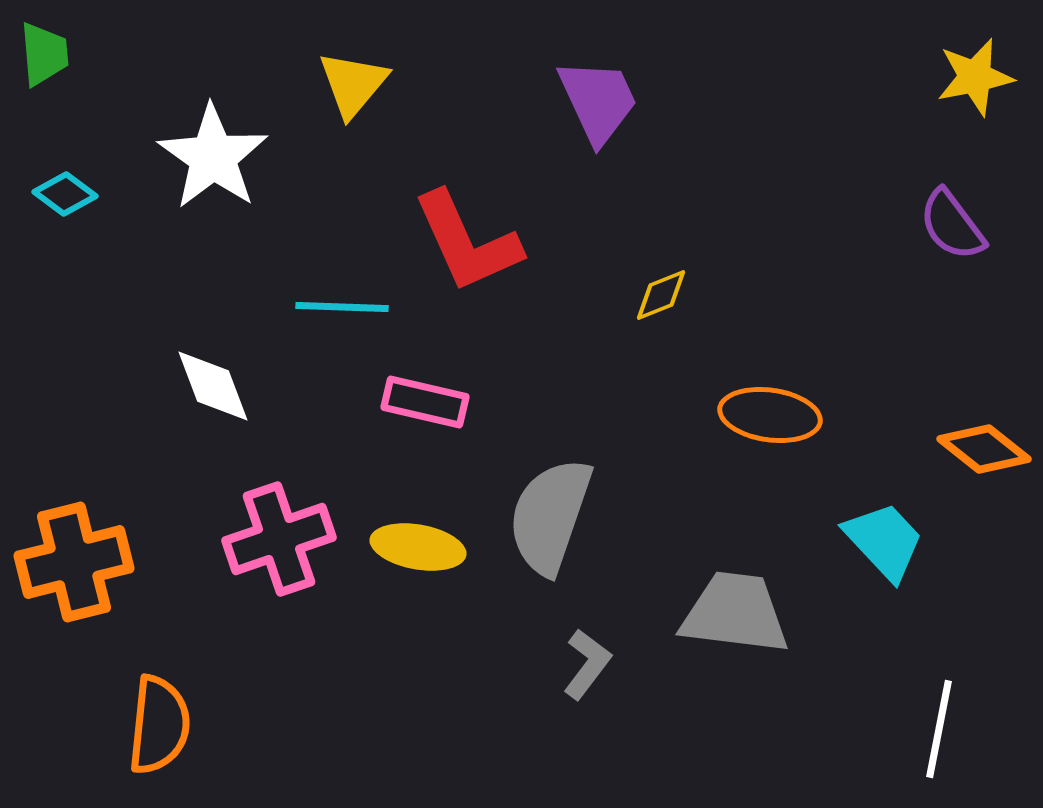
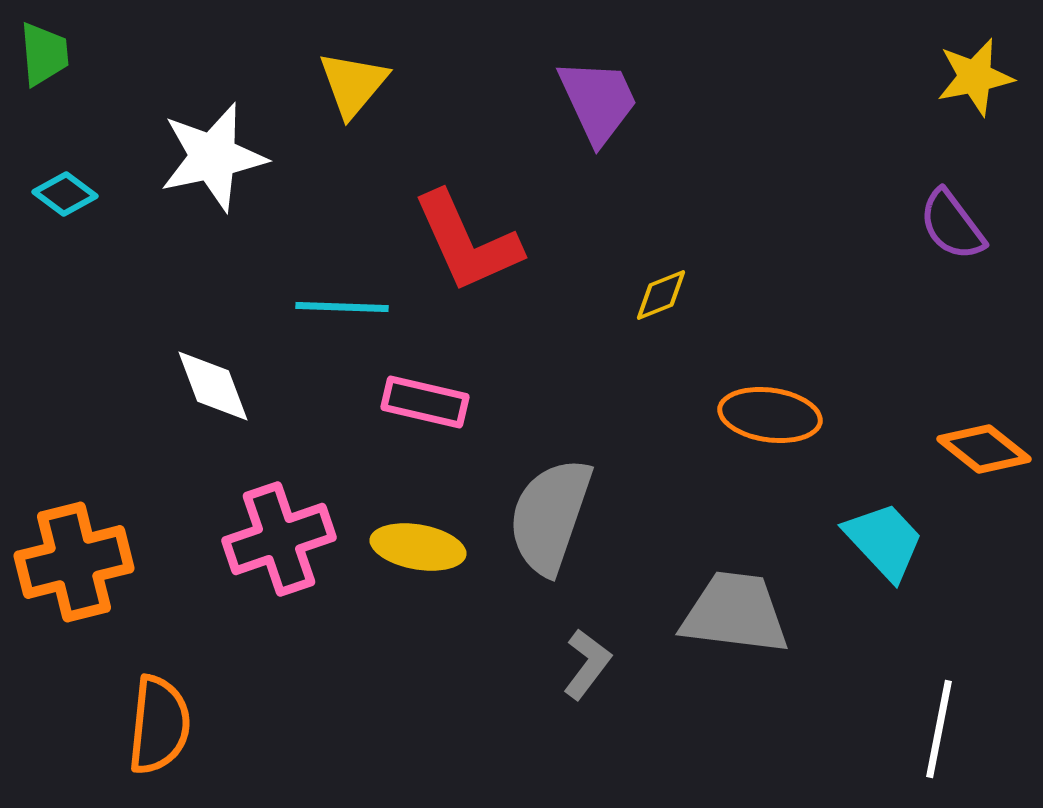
white star: rotated 25 degrees clockwise
